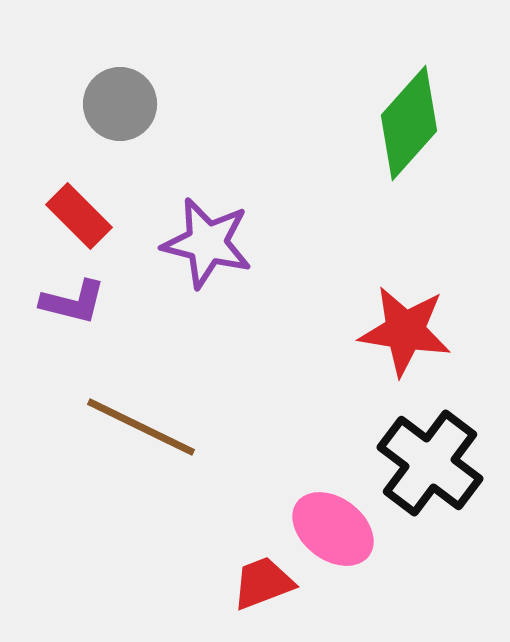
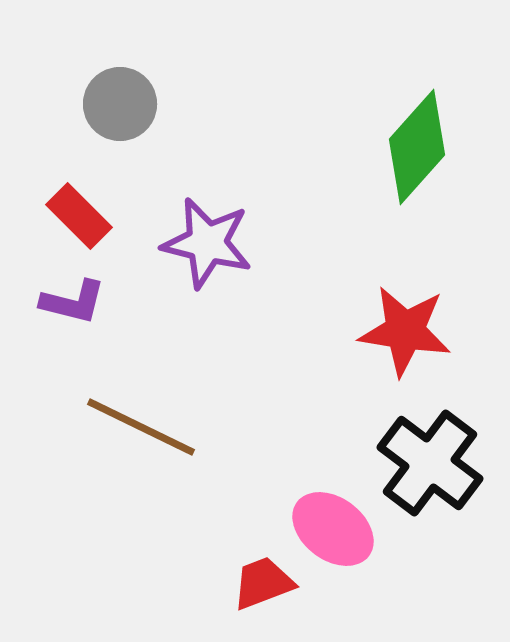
green diamond: moved 8 px right, 24 px down
